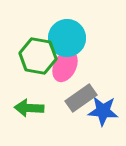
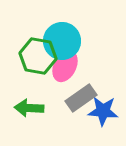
cyan circle: moved 5 px left, 3 px down
